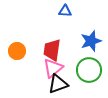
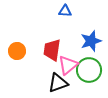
pink triangle: moved 15 px right, 3 px up
black triangle: moved 1 px up
